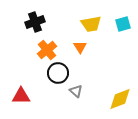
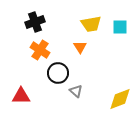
cyan square: moved 3 px left, 3 px down; rotated 14 degrees clockwise
orange cross: moved 7 px left; rotated 18 degrees counterclockwise
